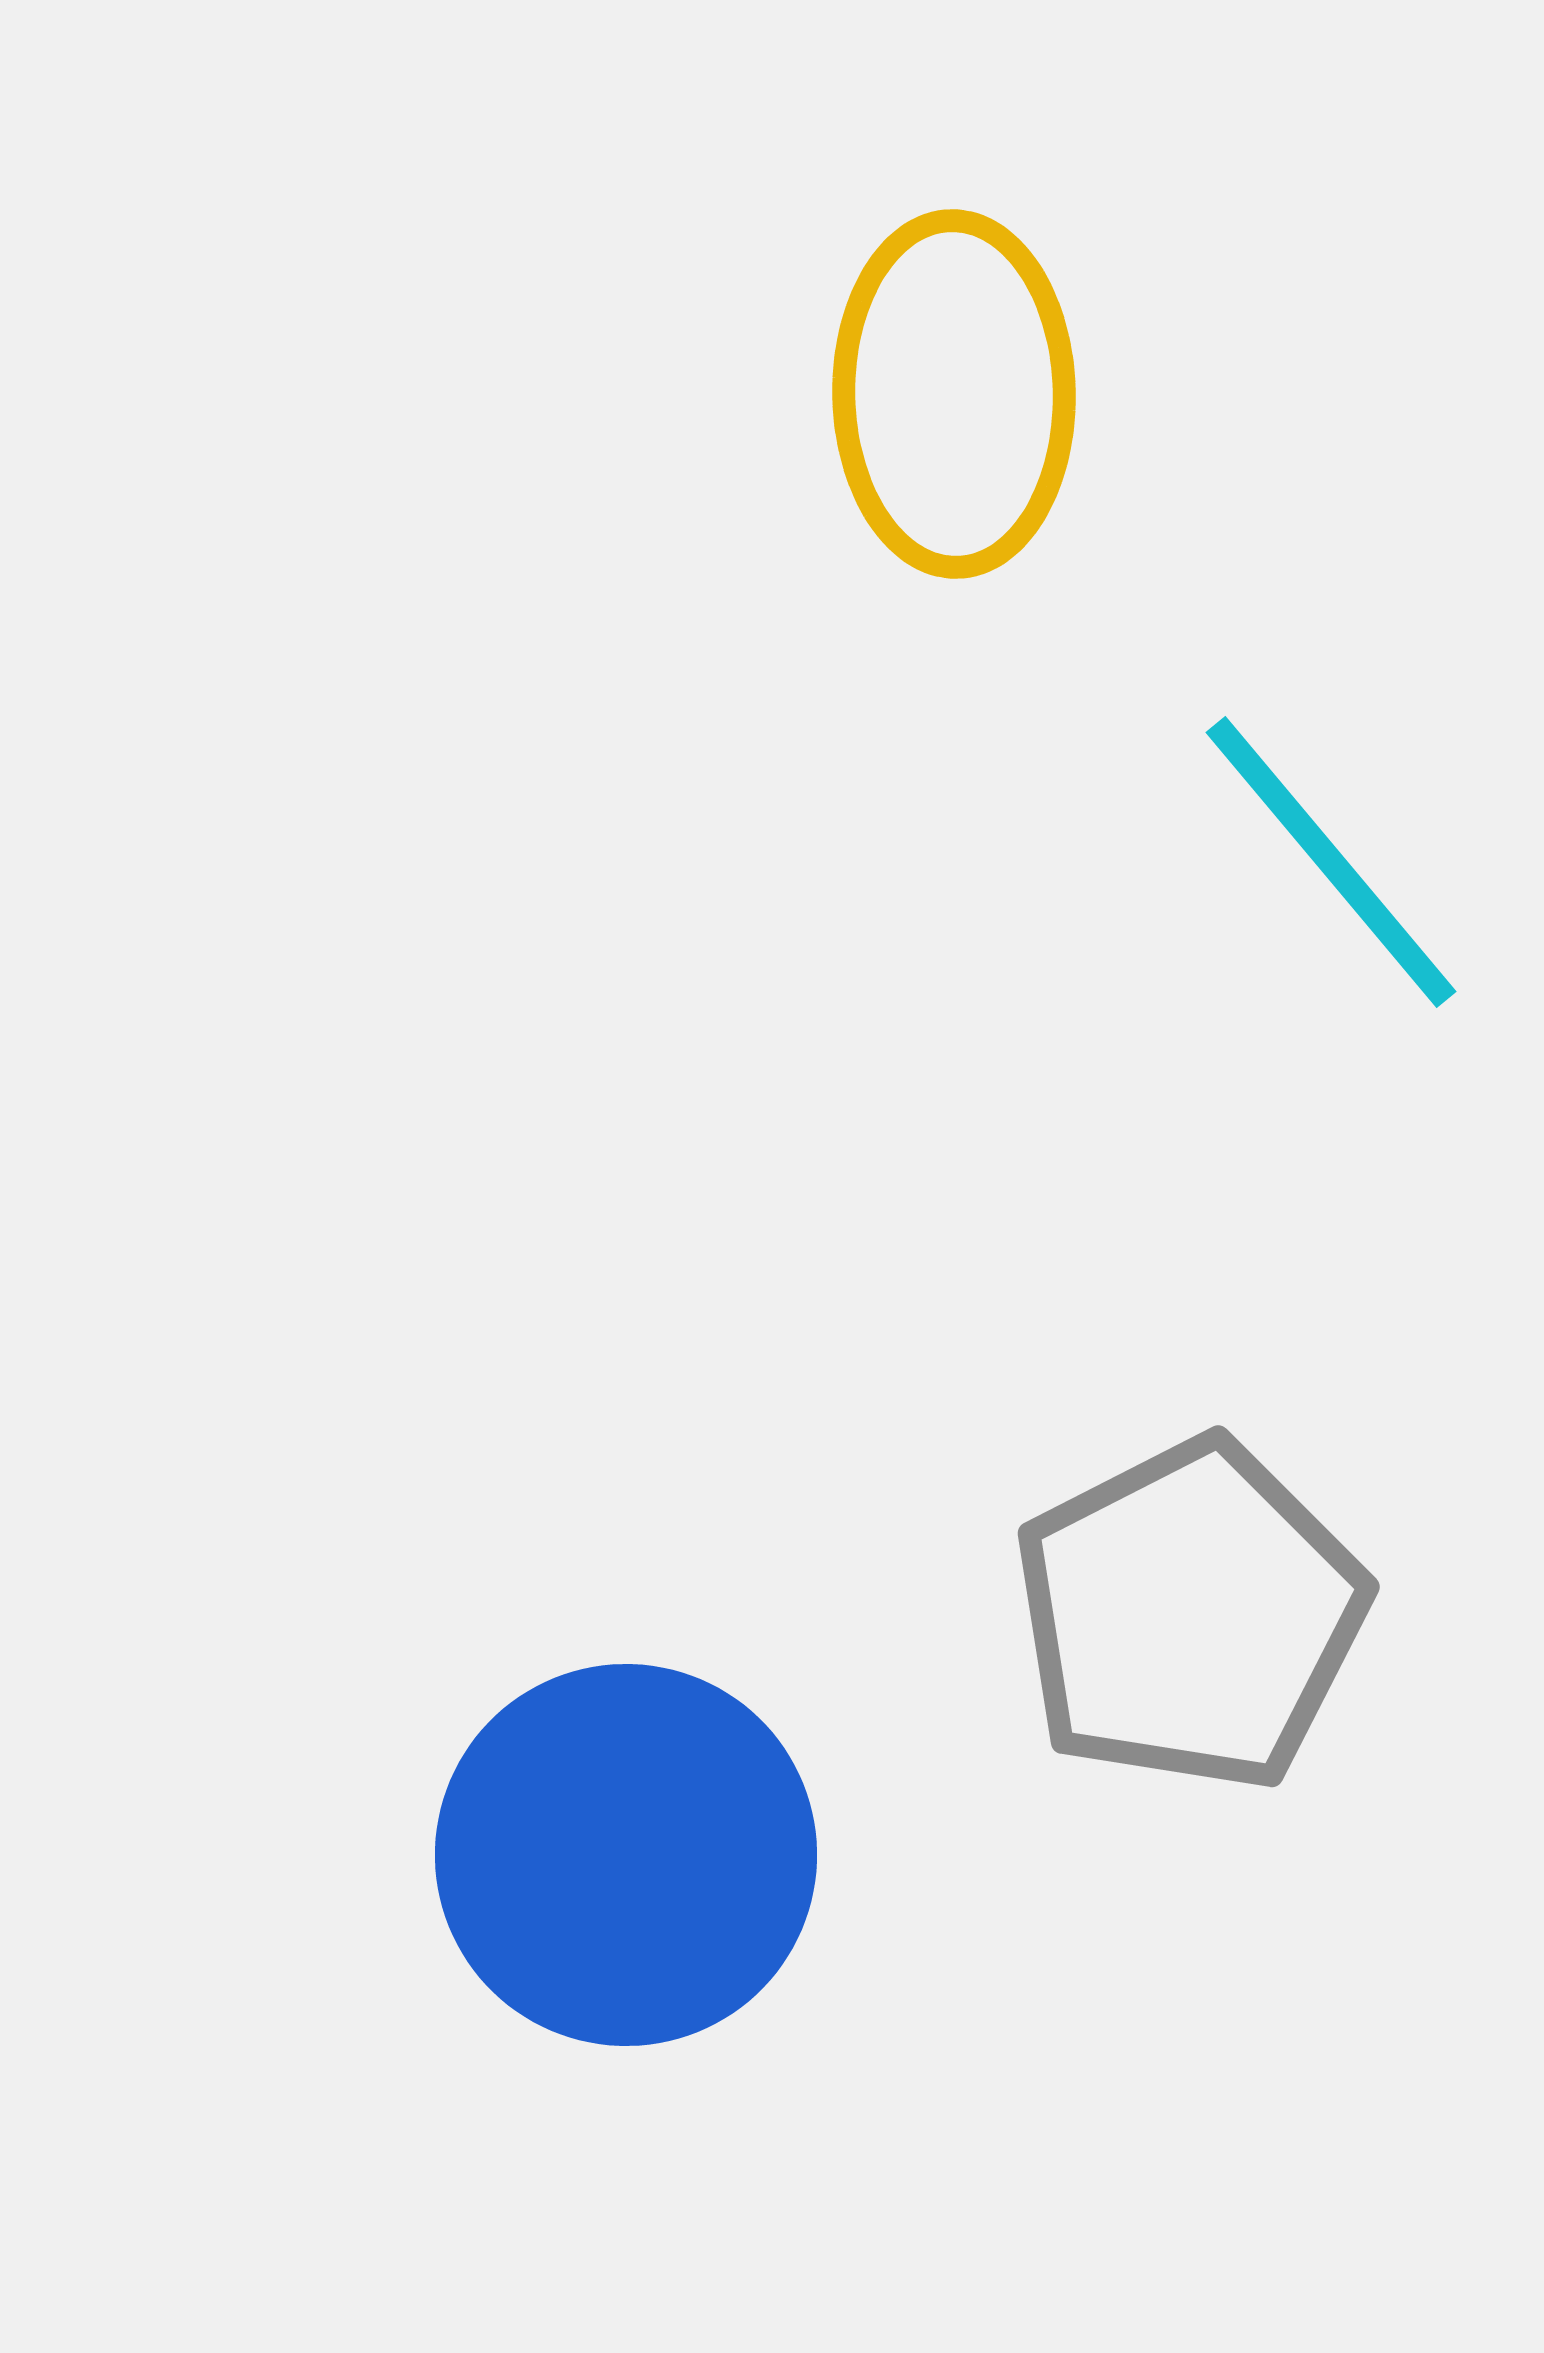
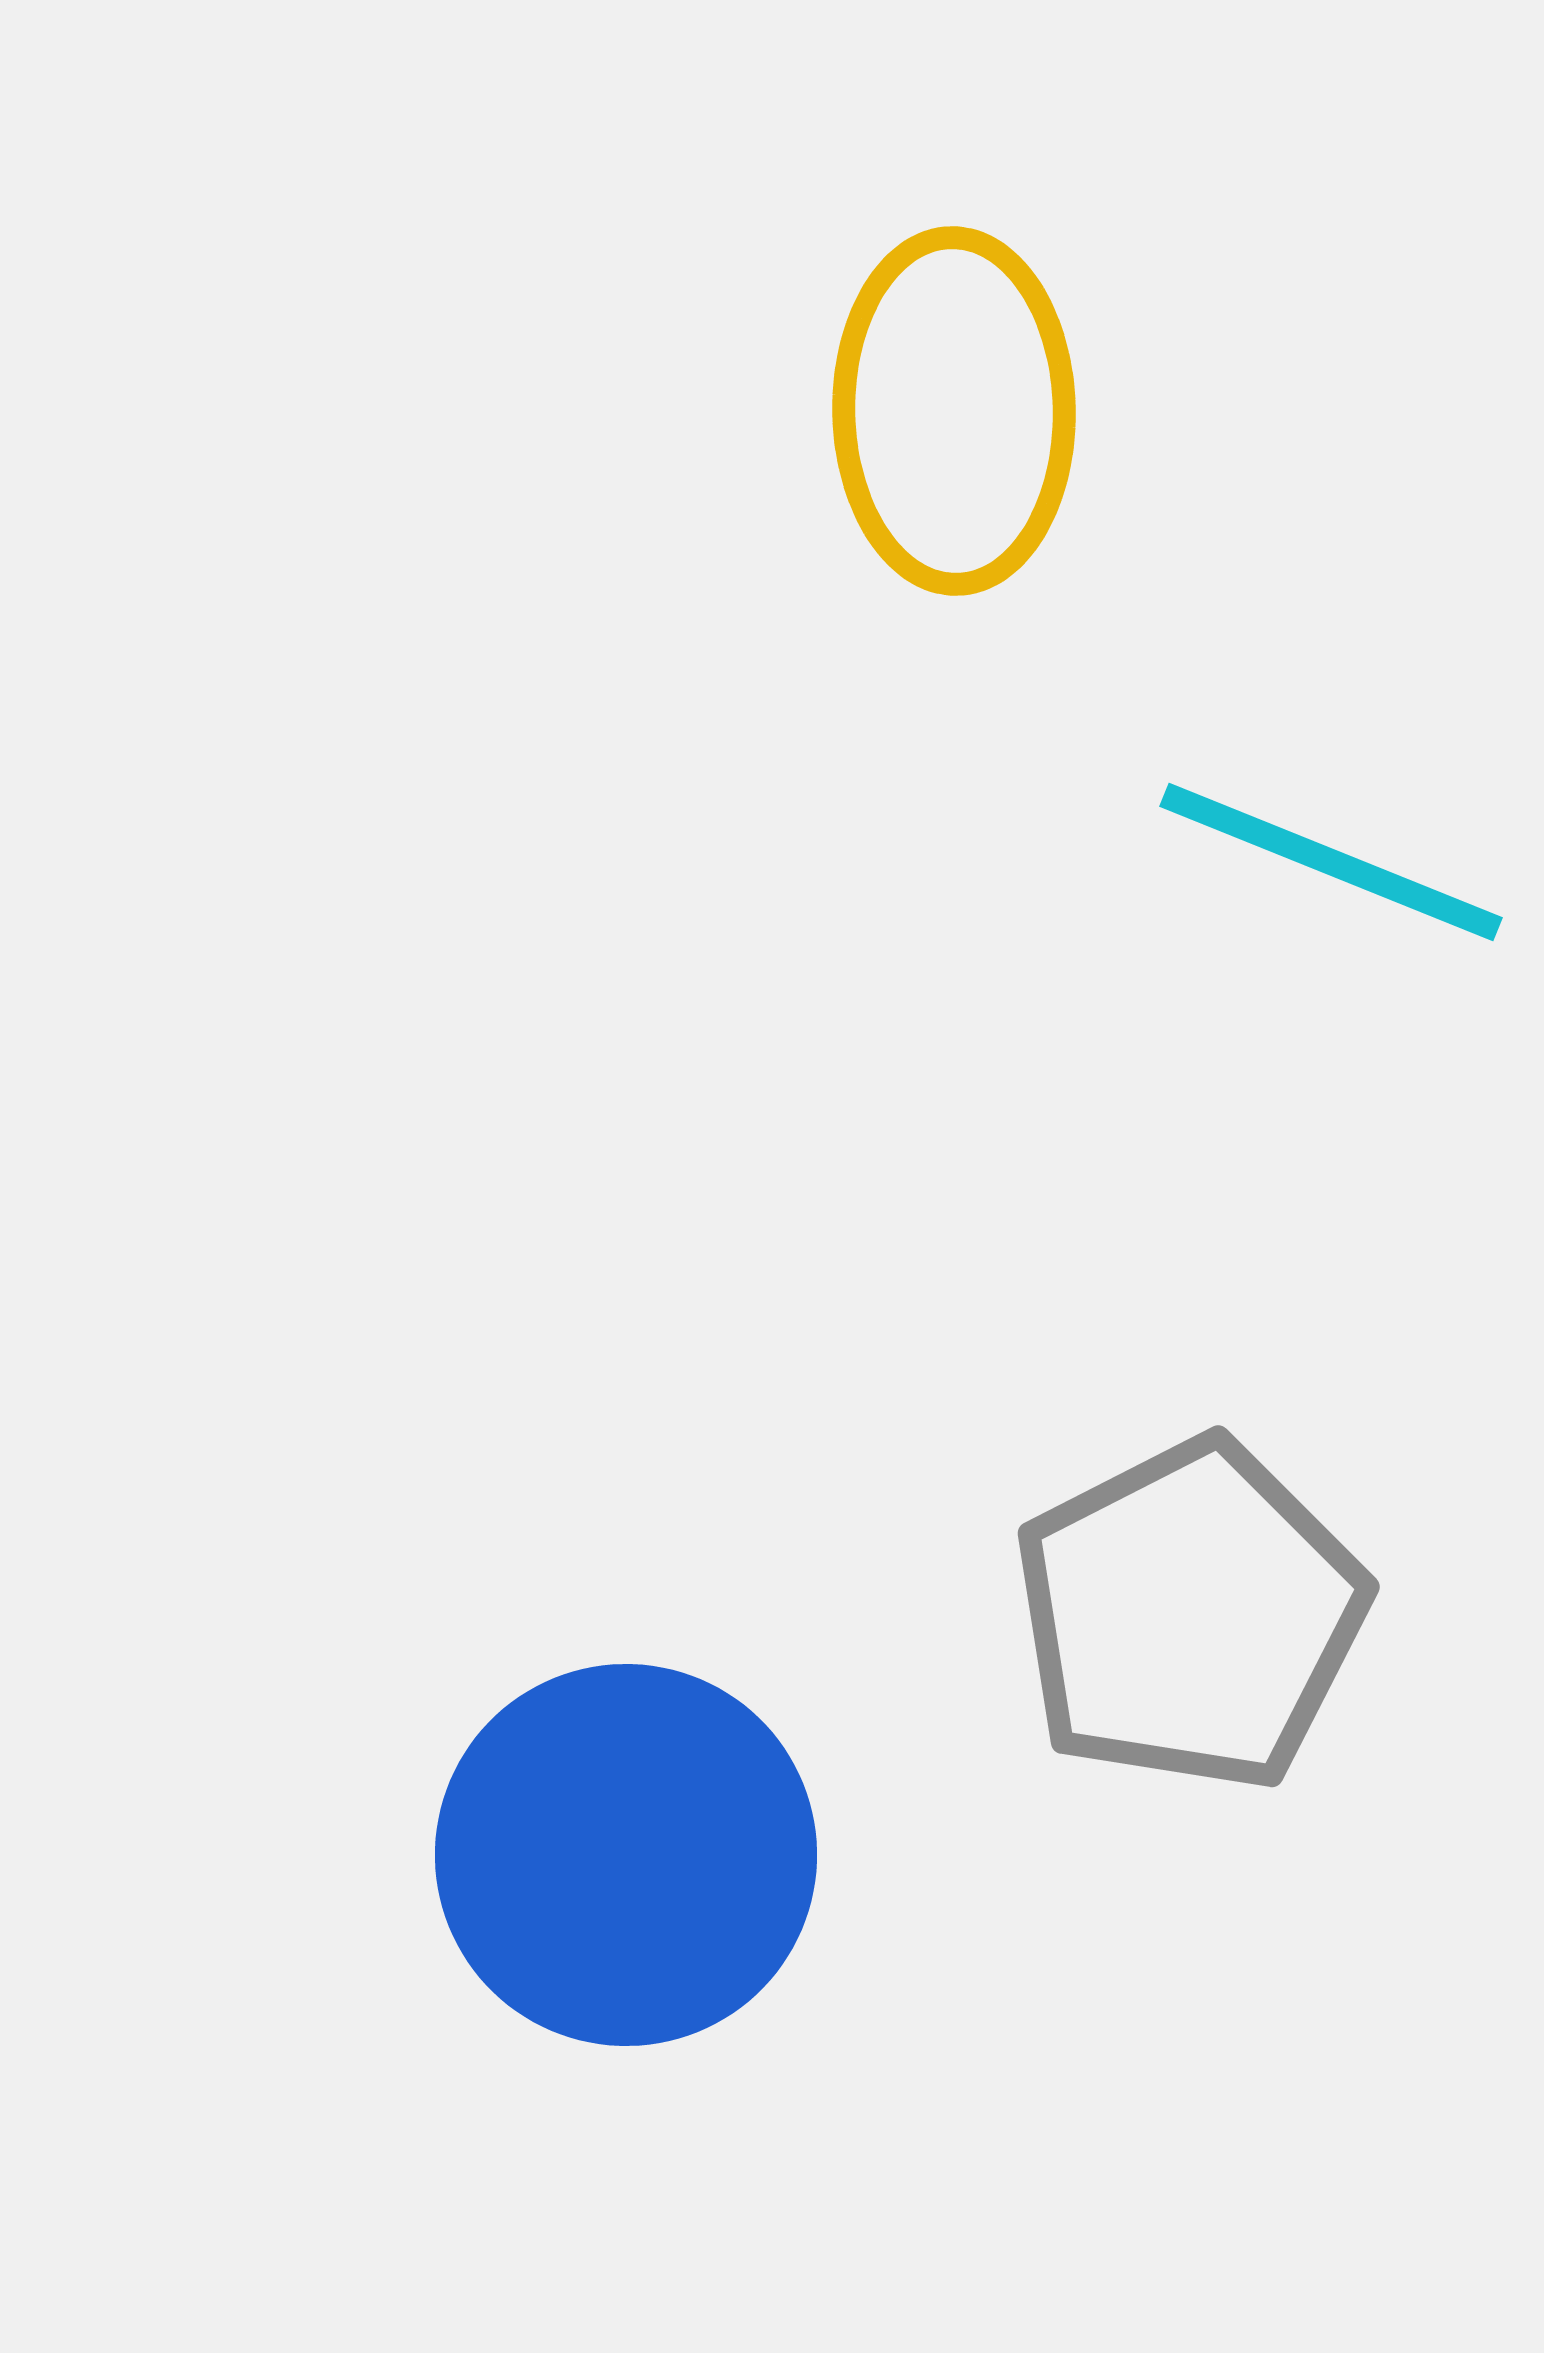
yellow ellipse: moved 17 px down
cyan line: rotated 28 degrees counterclockwise
